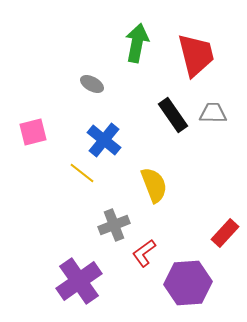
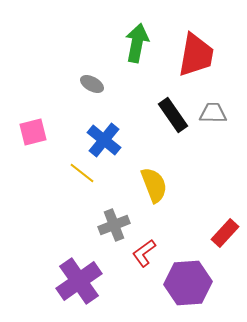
red trapezoid: rotated 24 degrees clockwise
